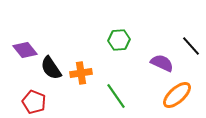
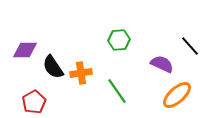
black line: moved 1 px left
purple diamond: rotated 50 degrees counterclockwise
purple semicircle: moved 1 px down
black semicircle: moved 2 px right, 1 px up
green line: moved 1 px right, 5 px up
red pentagon: rotated 20 degrees clockwise
